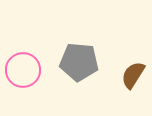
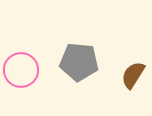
pink circle: moved 2 px left
